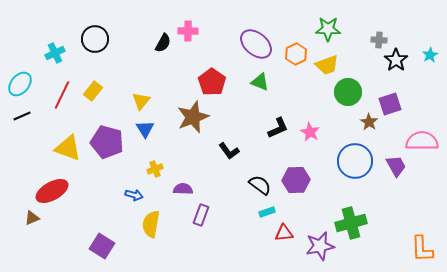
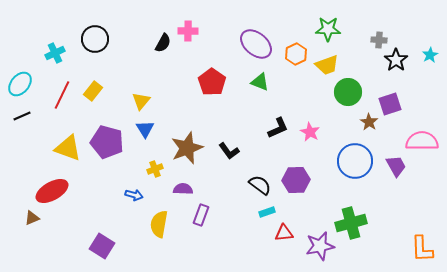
brown star at (193, 117): moved 6 px left, 31 px down
yellow semicircle at (151, 224): moved 8 px right
